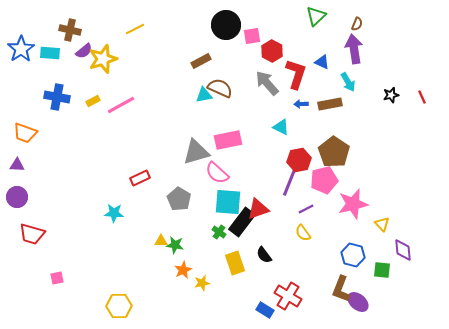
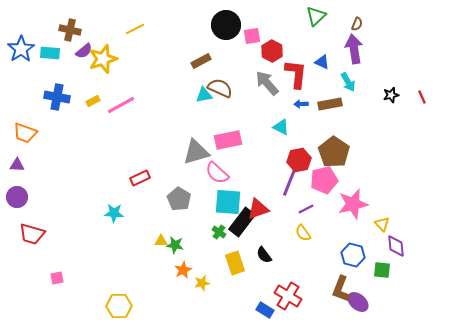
red L-shape at (296, 74): rotated 12 degrees counterclockwise
purple diamond at (403, 250): moved 7 px left, 4 px up
